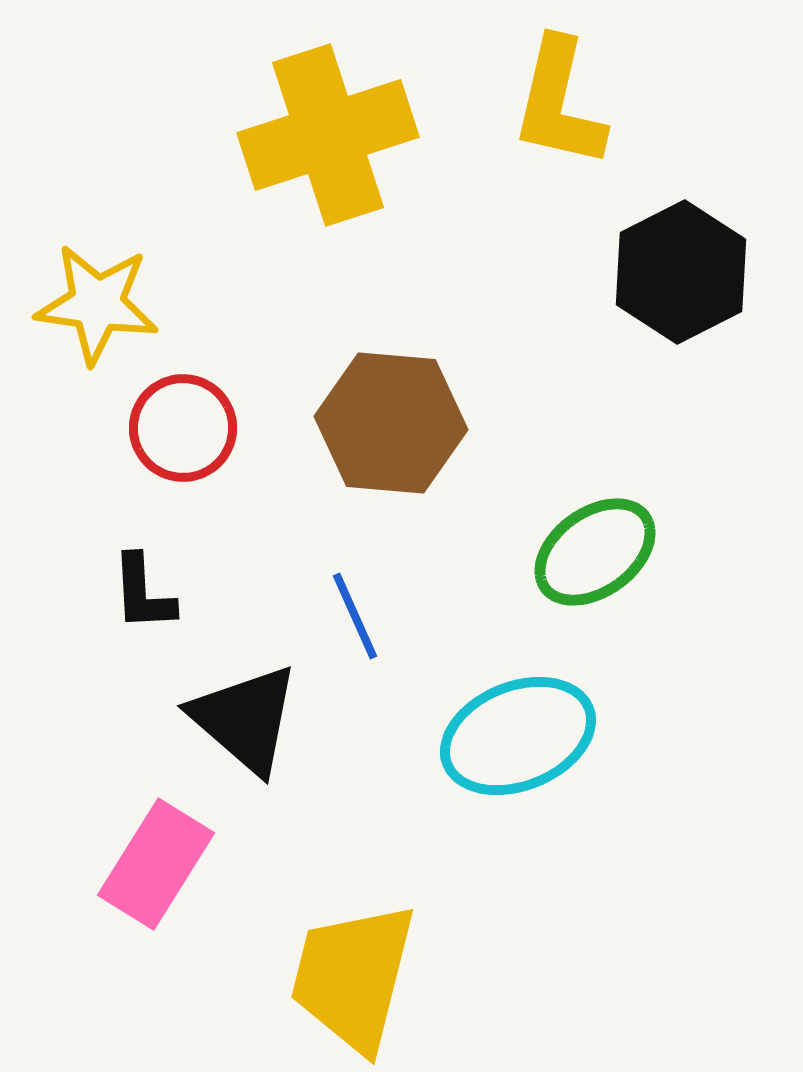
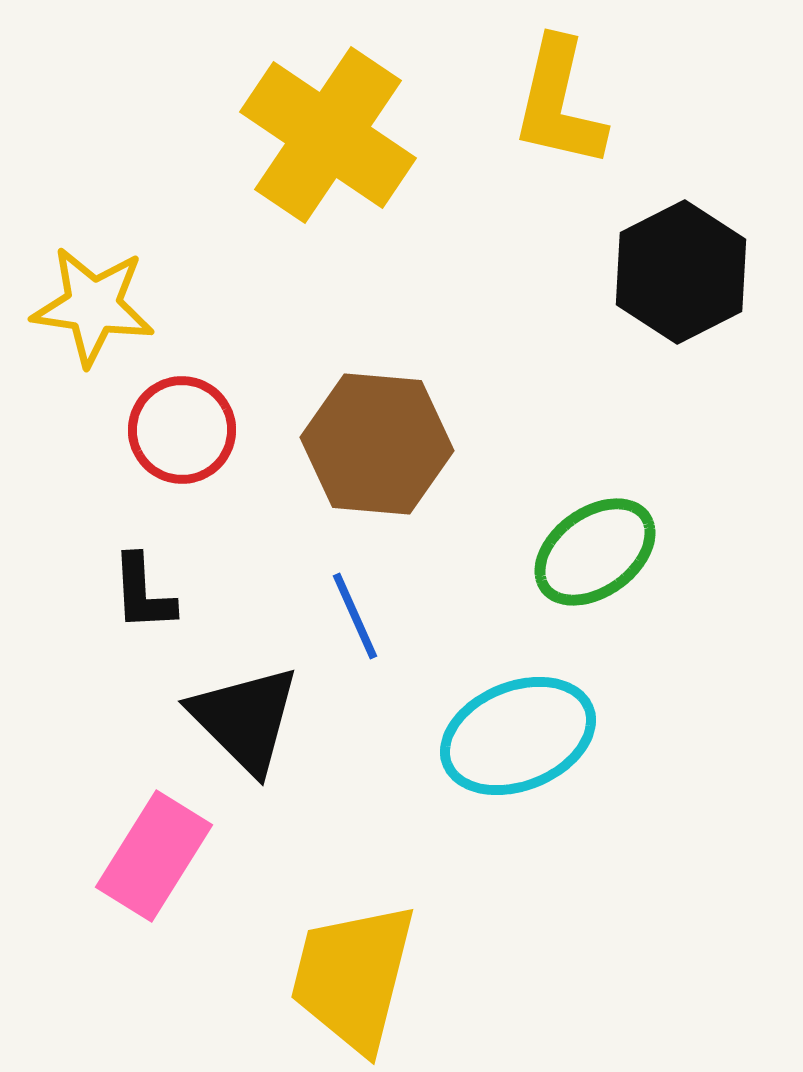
yellow cross: rotated 38 degrees counterclockwise
yellow star: moved 4 px left, 2 px down
brown hexagon: moved 14 px left, 21 px down
red circle: moved 1 px left, 2 px down
black triangle: rotated 4 degrees clockwise
pink rectangle: moved 2 px left, 8 px up
